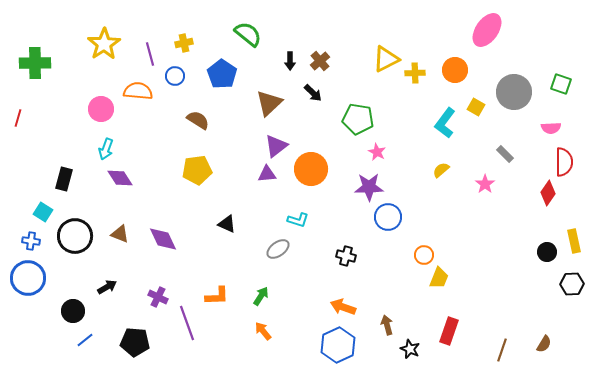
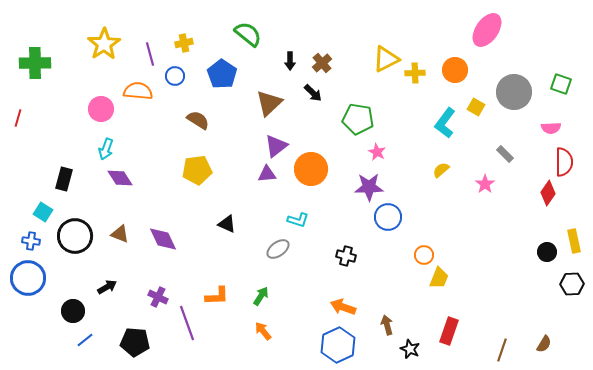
brown cross at (320, 61): moved 2 px right, 2 px down
